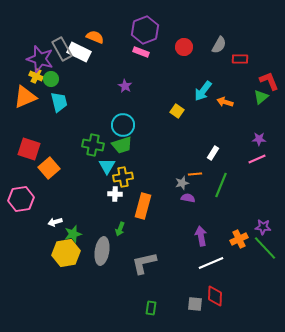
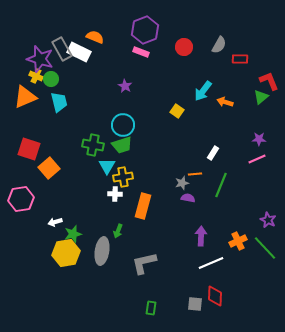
purple star at (263, 227): moved 5 px right, 7 px up; rotated 21 degrees clockwise
green arrow at (120, 229): moved 2 px left, 2 px down
purple arrow at (201, 236): rotated 12 degrees clockwise
orange cross at (239, 239): moved 1 px left, 2 px down
